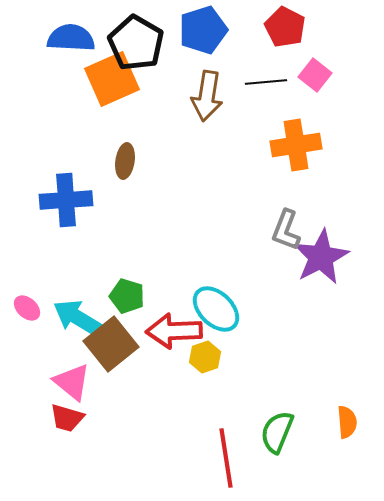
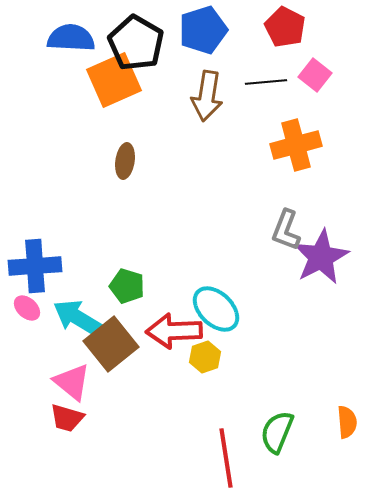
orange square: moved 2 px right, 1 px down
orange cross: rotated 6 degrees counterclockwise
blue cross: moved 31 px left, 66 px down
green pentagon: moved 10 px up
